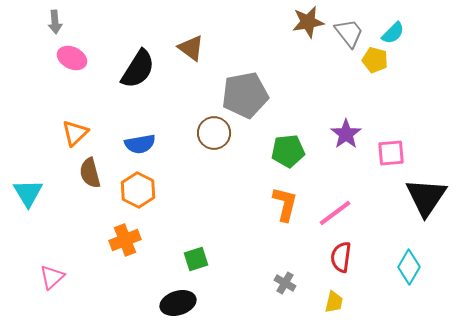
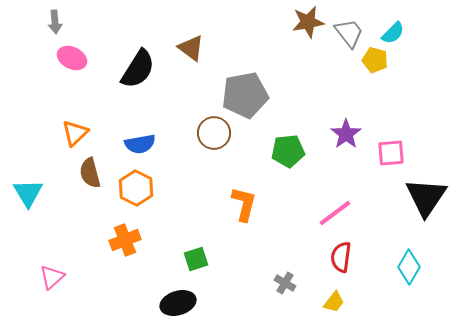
orange hexagon: moved 2 px left, 2 px up
orange L-shape: moved 41 px left
yellow trapezoid: rotated 25 degrees clockwise
